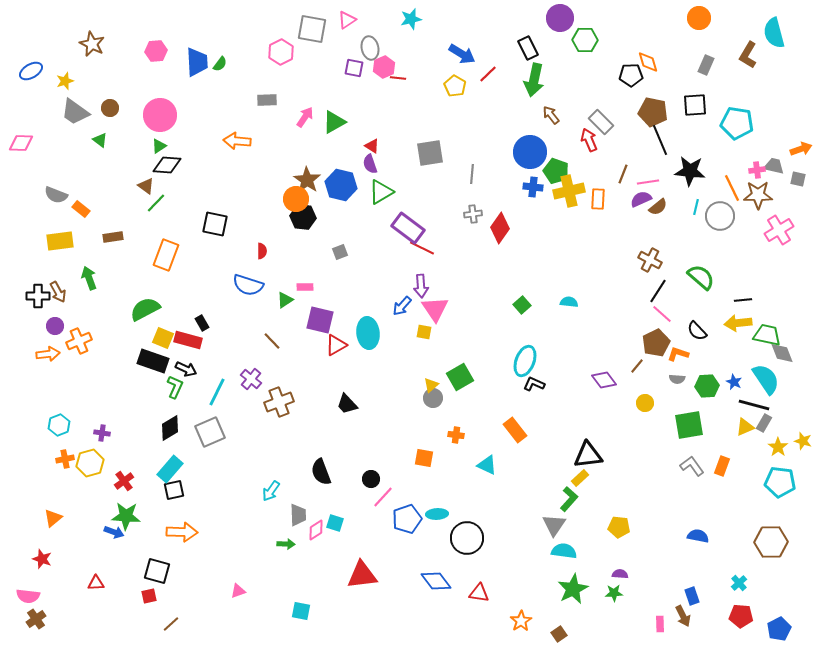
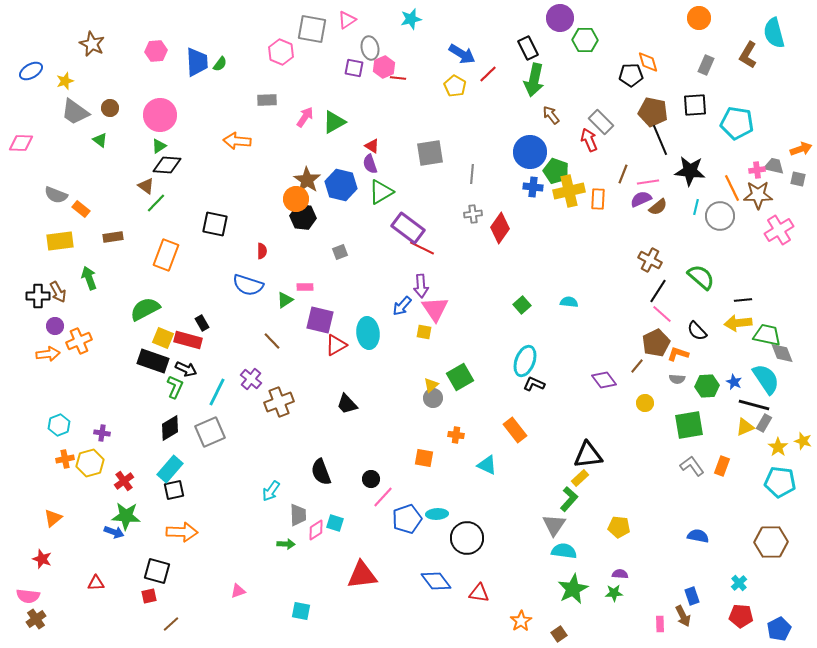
pink hexagon at (281, 52): rotated 10 degrees counterclockwise
